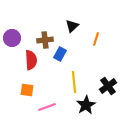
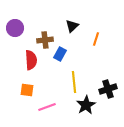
purple circle: moved 3 px right, 10 px up
black cross: moved 3 px down; rotated 18 degrees clockwise
